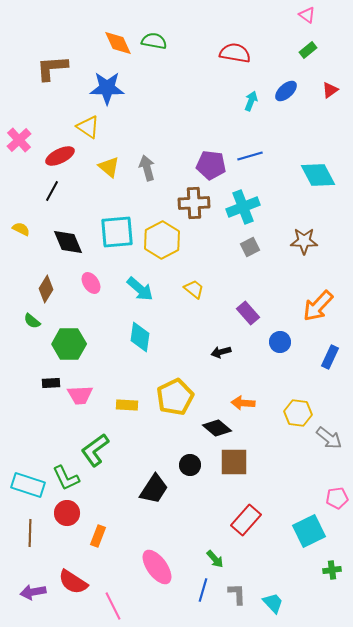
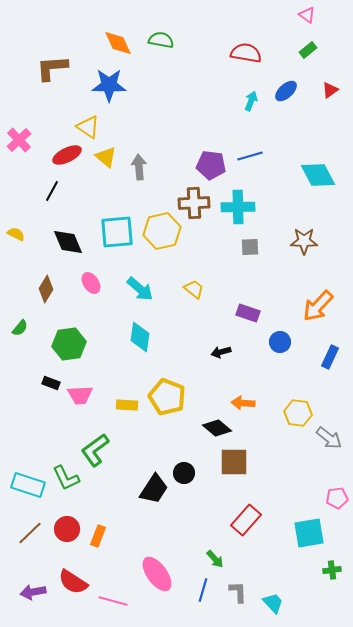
green semicircle at (154, 41): moved 7 px right, 1 px up
red semicircle at (235, 53): moved 11 px right
blue star at (107, 88): moved 2 px right, 3 px up
red ellipse at (60, 156): moved 7 px right, 1 px up
yellow triangle at (109, 167): moved 3 px left, 10 px up
gray arrow at (147, 168): moved 8 px left, 1 px up; rotated 10 degrees clockwise
cyan cross at (243, 207): moved 5 px left; rotated 20 degrees clockwise
yellow semicircle at (21, 229): moved 5 px left, 5 px down
yellow hexagon at (162, 240): moved 9 px up; rotated 15 degrees clockwise
gray square at (250, 247): rotated 24 degrees clockwise
purple rectangle at (248, 313): rotated 30 degrees counterclockwise
green semicircle at (32, 321): moved 12 px left, 7 px down; rotated 90 degrees counterclockwise
green hexagon at (69, 344): rotated 8 degrees counterclockwise
black rectangle at (51, 383): rotated 24 degrees clockwise
yellow pentagon at (175, 397): moved 8 px left; rotated 24 degrees counterclockwise
black circle at (190, 465): moved 6 px left, 8 px down
red circle at (67, 513): moved 16 px down
cyan square at (309, 531): moved 2 px down; rotated 16 degrees clockwise
brown line at (30, 533): rotated 44 degrees clockwise
pink ellipse at (157, 567): moved 7 px down
gray L-shape at (237, 594): moved 1 px right, 2 px up
pink line at (113, 606): moved 5 px up; rotated 48 degrees counterclockwise
